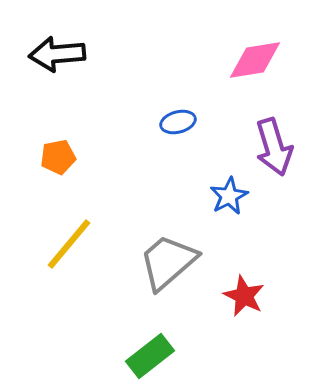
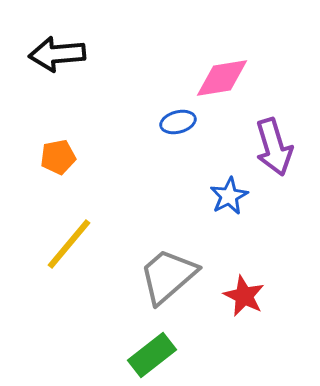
pink diamond: moved 33 px left, 18 px down
gray trapezoid: moved 14 px down
green rectangle: moved 2 px right, 1 px up
